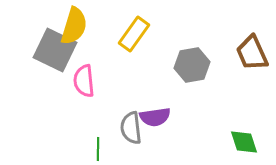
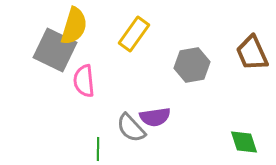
gray semicircle: rotated 36 degrees counterclockwise
